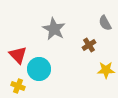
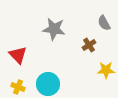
gray semicircle: moved 1 px left
gray star: rotated 20 degrees counterclockwise
cyan circle: moved 9 px right, 15 px down
yellow cross: moved 1 px down
